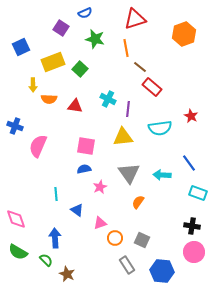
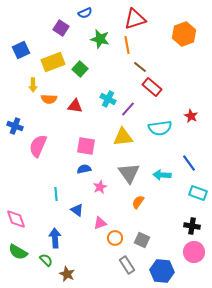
green star at (95, 39): moved 5 px right
blue square at (21, 47): moved 3 px down
orange line at (126, 48): moved 1 px right, 3 px up
purple line at (128, 109): rotated 35 degrees clockwise
